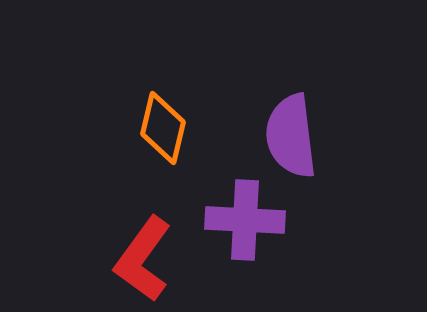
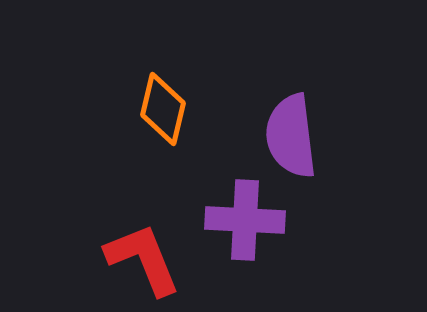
orange diamond: moved 19 px up
red L-shape: rotated 122 degrees clockwise
